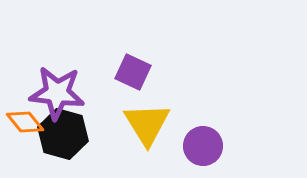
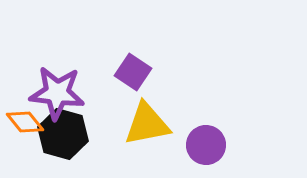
purple square: rotated 9 degrees clockwise
yellow triangle: rotated 51 degrees clockwise
purple circle: moved 3 px right, 1 px up
